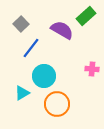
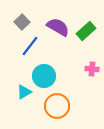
green rectangle: moved 15 px down
gray square: moved 1 px right, 2 px up
purple semicircle: moved 4 px left, 3 px up
blue line: moved 1 px left, 2 px up
cyan triangle: moved 2 px right, 1 px up
orange circle: moved 2 px down
